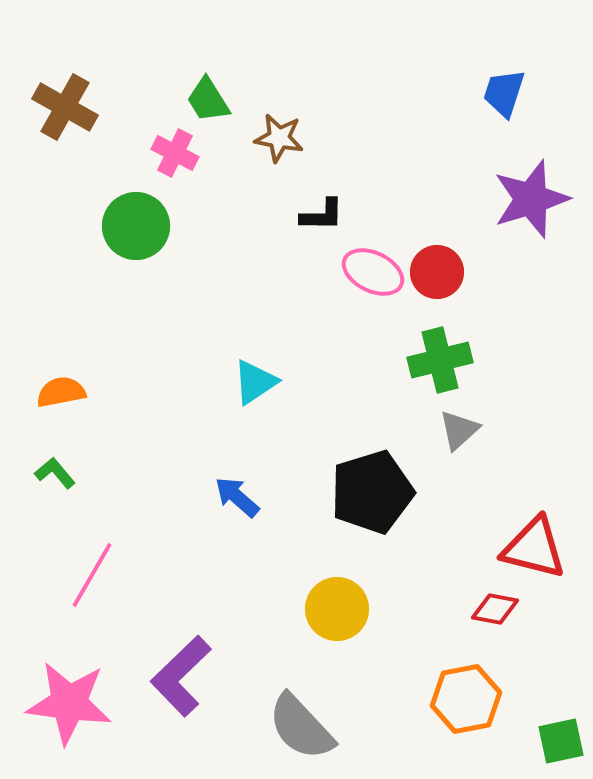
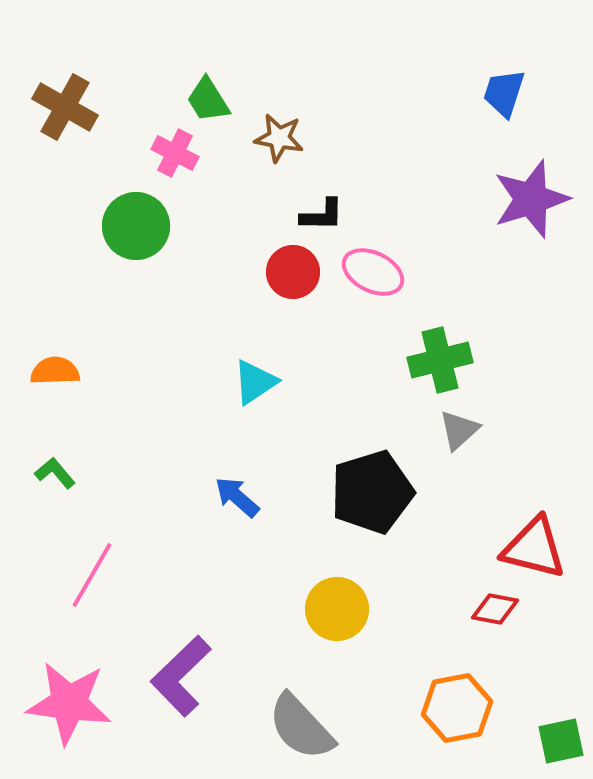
red circle: moved 144 px left
orange semicircle: moved 6 px left, 21 px up; rotated 9 degrees clockwise
orange hexagon: moved 9 px left, 9 px down
